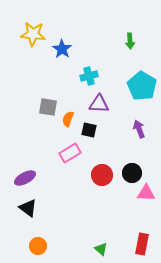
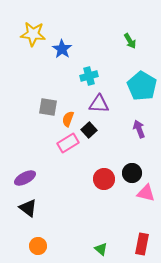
green arrow: rotated 28 degrees counterclockwise
black square: rotated 35 degrees clockwise
pink rectangle: moved 2 px left, 10 px up
red circle: moved 2 px right, 4 px down
pink triangle: rotated 12 degrees clockwise
